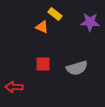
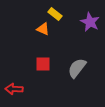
purple star: rotated 24 degrees clockwise
orange triangle: moved 1 px right, 2 px down
gray semicircle: rotated 145 degrees clockwise
red arrow: moved 2 px down
